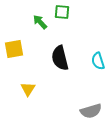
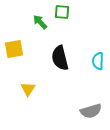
cyan semicircle: rotated 18 degrees clockwise
